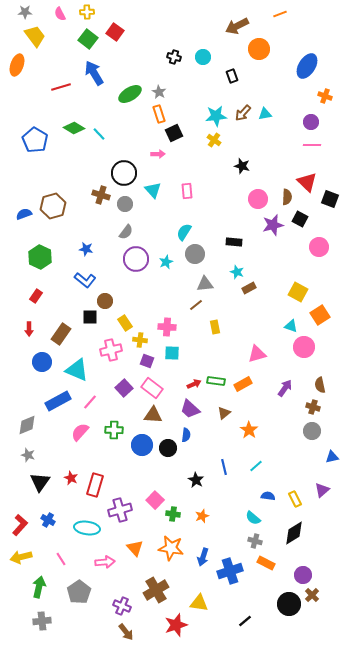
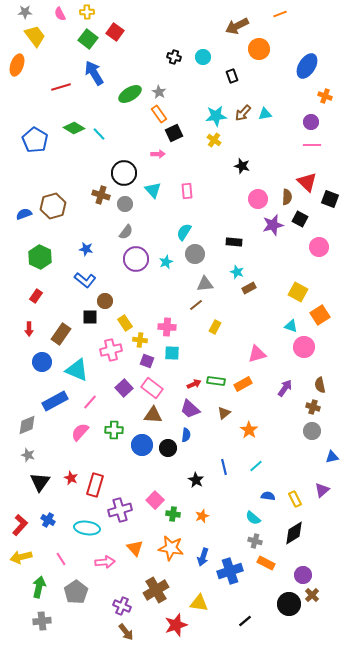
orange rectangle at (159, 114): rotated 18 degrees counterclockwise
yellow rectangle at (215, 327): rotated 40 degrees clockwise
blue rectangle at (58, 401): moved 3 px left
gray pentagon at (79, 592): moved 3 px left
